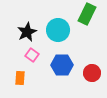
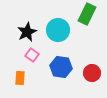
blue hexagon: moved 1 px left, 2 px down; rotated 10 degrees clockwise
